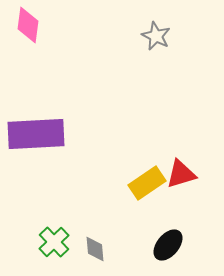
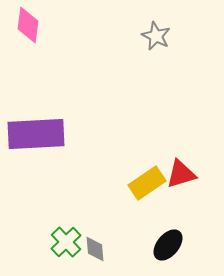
green cross: moved 12 px right
